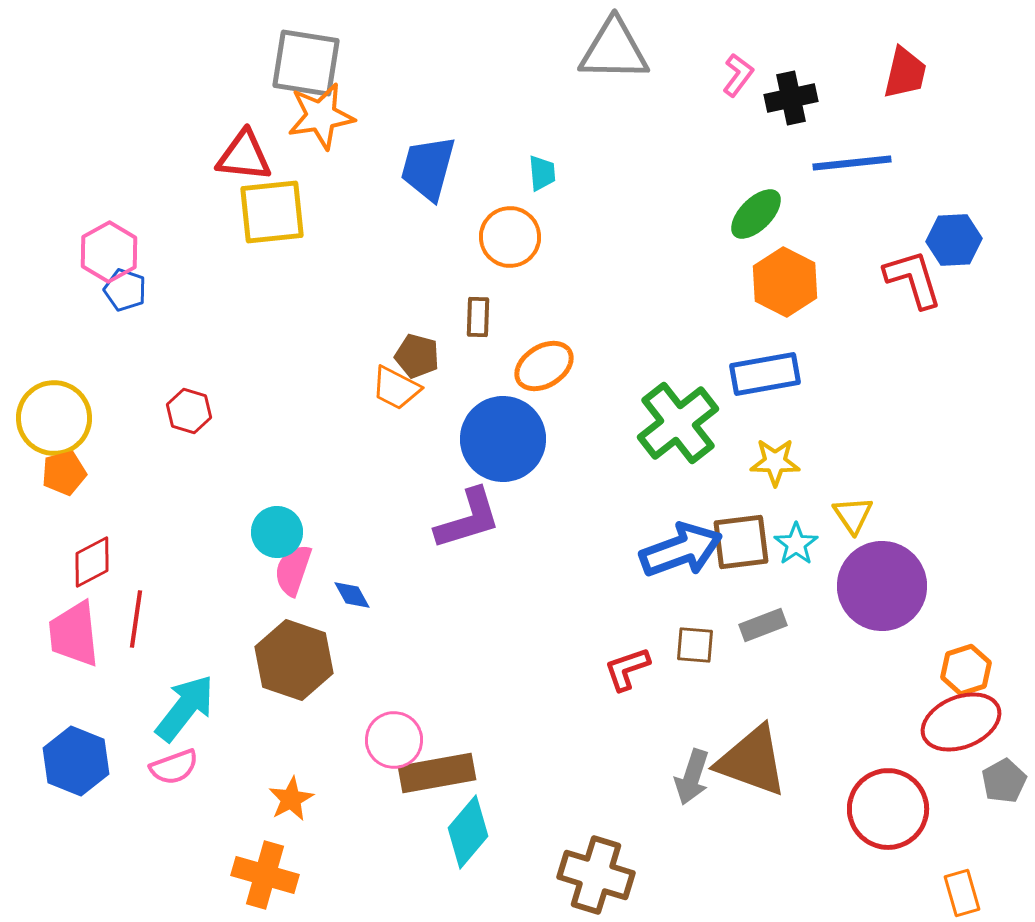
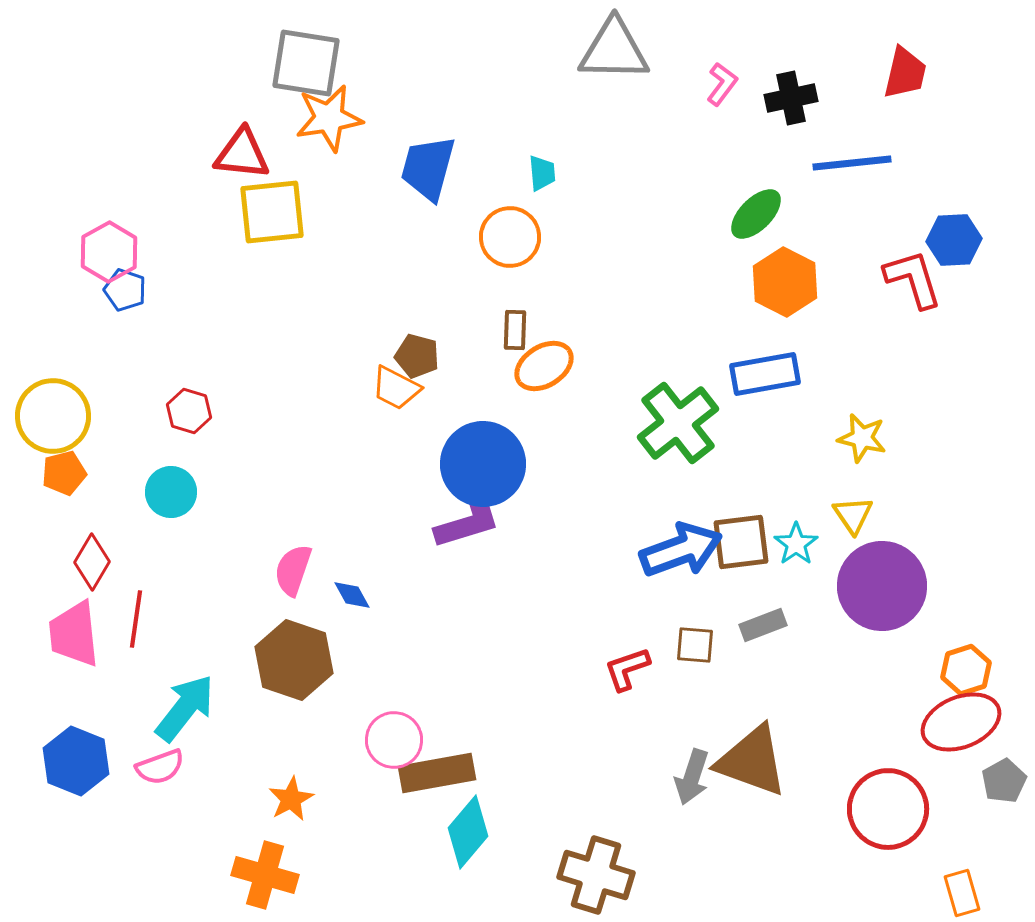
pink L-shape at (738, 75): moved 16 px left, 9 px down
orange star at (321, 116): moved 8 px right, 2 px down
red triangle at (244, 156): moved 2 px left, 2 px up
brown rectangle at (478, 317): moved 37 px right, 13 px down
yellow circle at (54, 418): moved 1 px left, 2 px up
blue circle at (503, 439): moved 20 px left, 25 px down
yellow star at (775, 462): moved 87 px right, 24 px up; rotated 12 degrees clockwise
cyan circle at (277, 532): moved 106 px left, 40 px up
red diamond at (92, 562): rotated 32 degrees counterclockwise
pink semicircle at (174, 767): moved 14 px left
